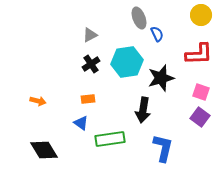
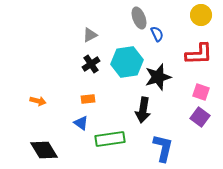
black star: moved 3 px left, 1 px up
